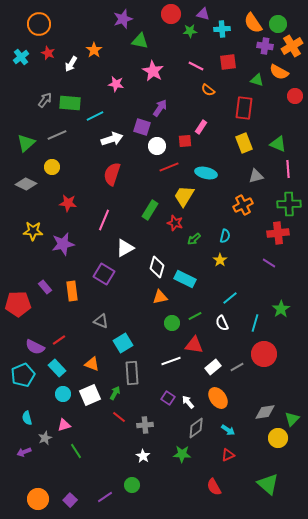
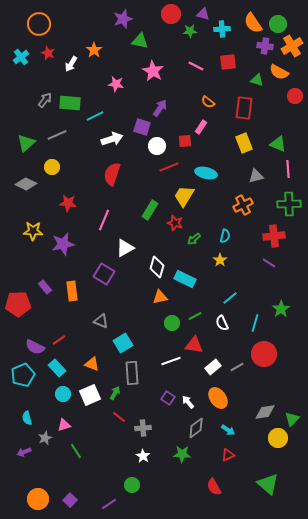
orange semicircle at (208, 90): moved 12 px down
red cross at (278, 233): moved 4 px left, 3 px down
gray cross at (145, 425): moved 2 px left, 3 px down
purple line at (105, 497): moved 4 px right, 7 px down
